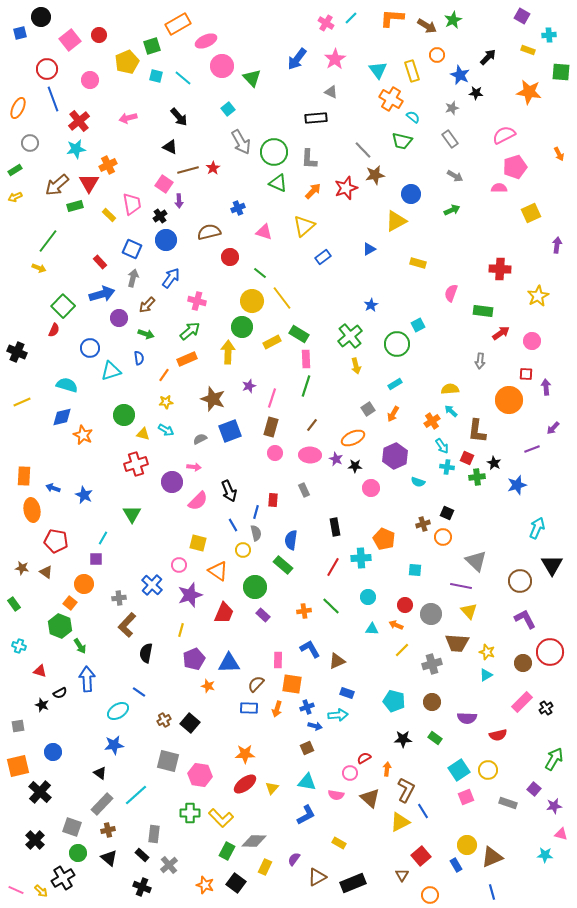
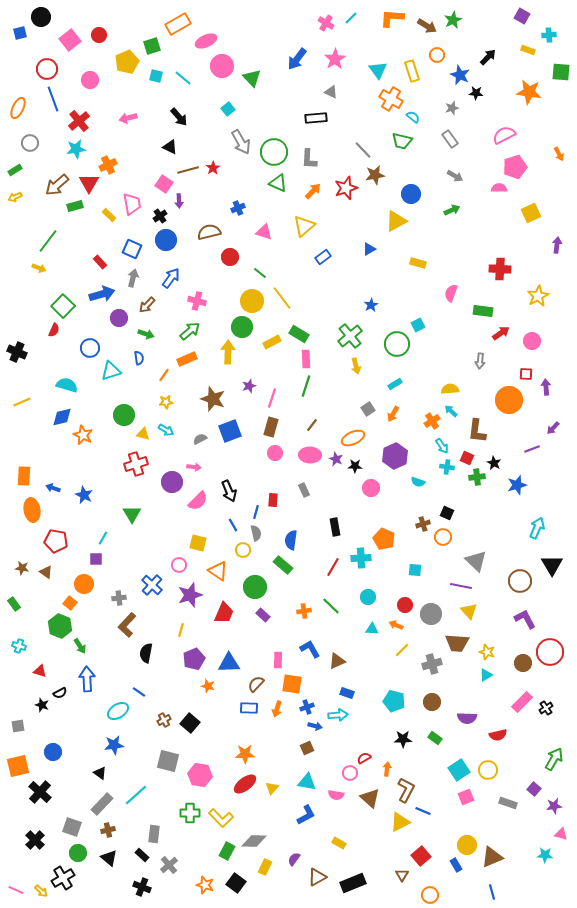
blue line at (423, 811): rotated 35 degrees counterclockwise
